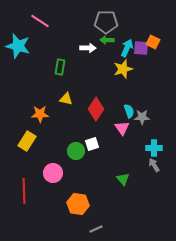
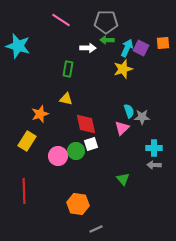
pink line: moved 21 px right, 1 px up
orange square: moved 10 px right, 1 px down; rotated 32 degrees counterclockwise
purple square: rotated 21 degrees clockwise
green rectangle: moved 8 px right, 2 px down
red diamond: moved 10 px left, 15 px down; rotated 45 degrees counterclockwise
orange star: rotated 18 degrees counterclockwise
pink triangle: rotated 21 degrees clockwise
white square: moved 1 px left
gray arrow: rotated 56 degrees counterclockwise
pink circle: moved 5 px right, 17 px up
